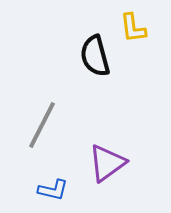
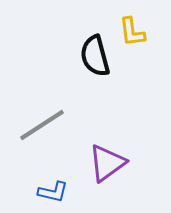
yellow L-shape: moved 1 px left, 4 px down
gray line: rotated 30 degrees clockwise
blue L-shape: moved 2 px down
